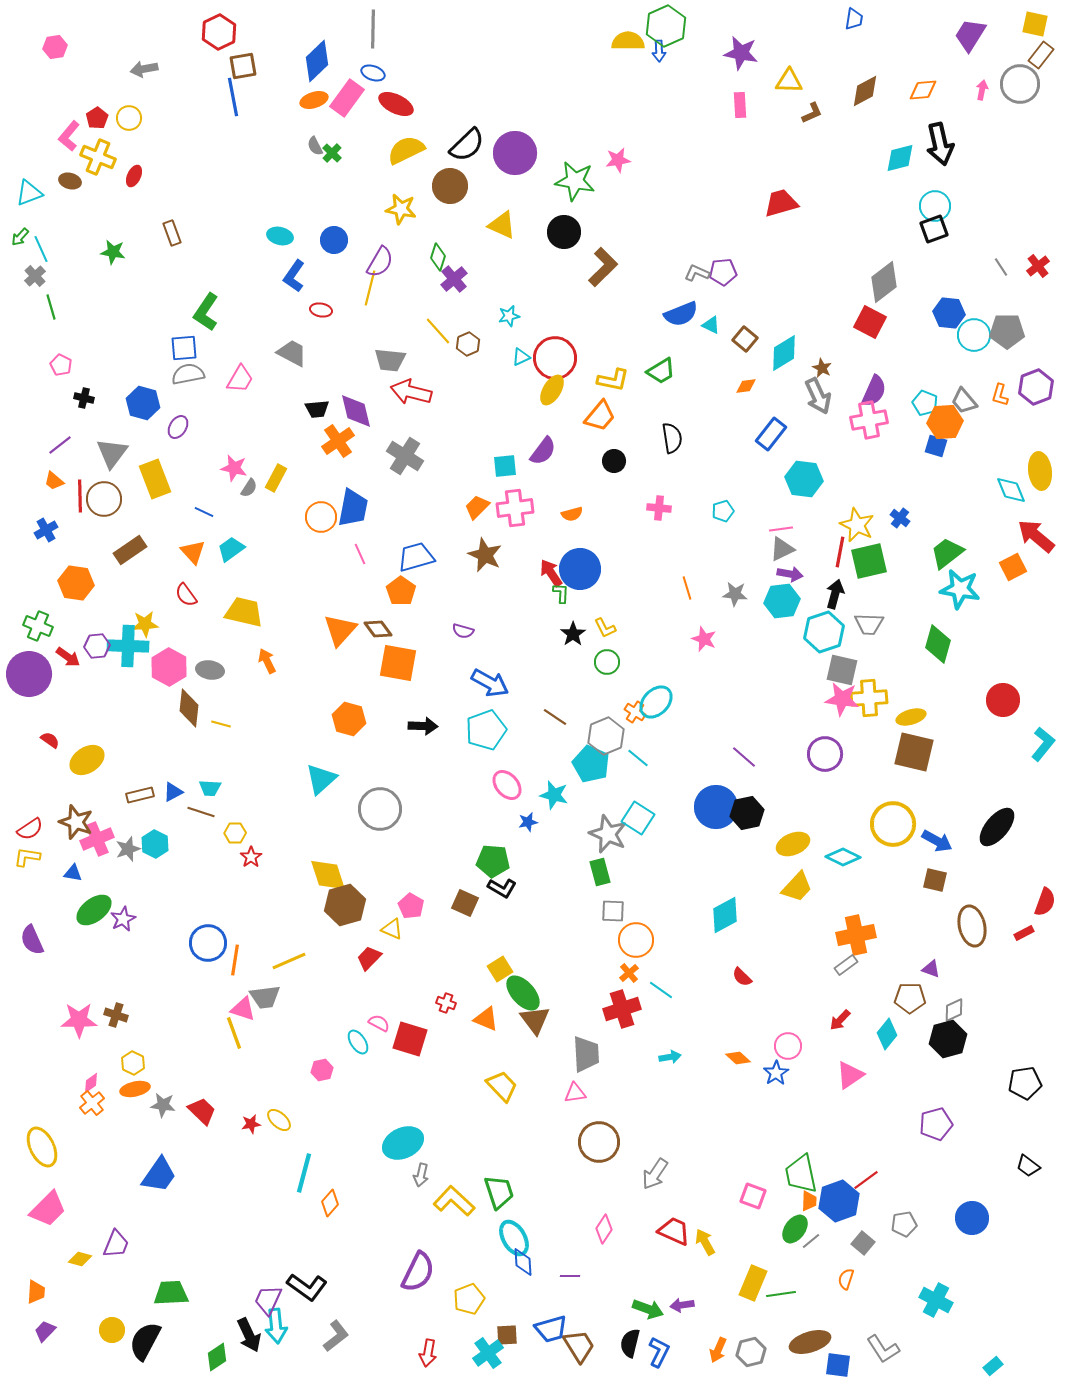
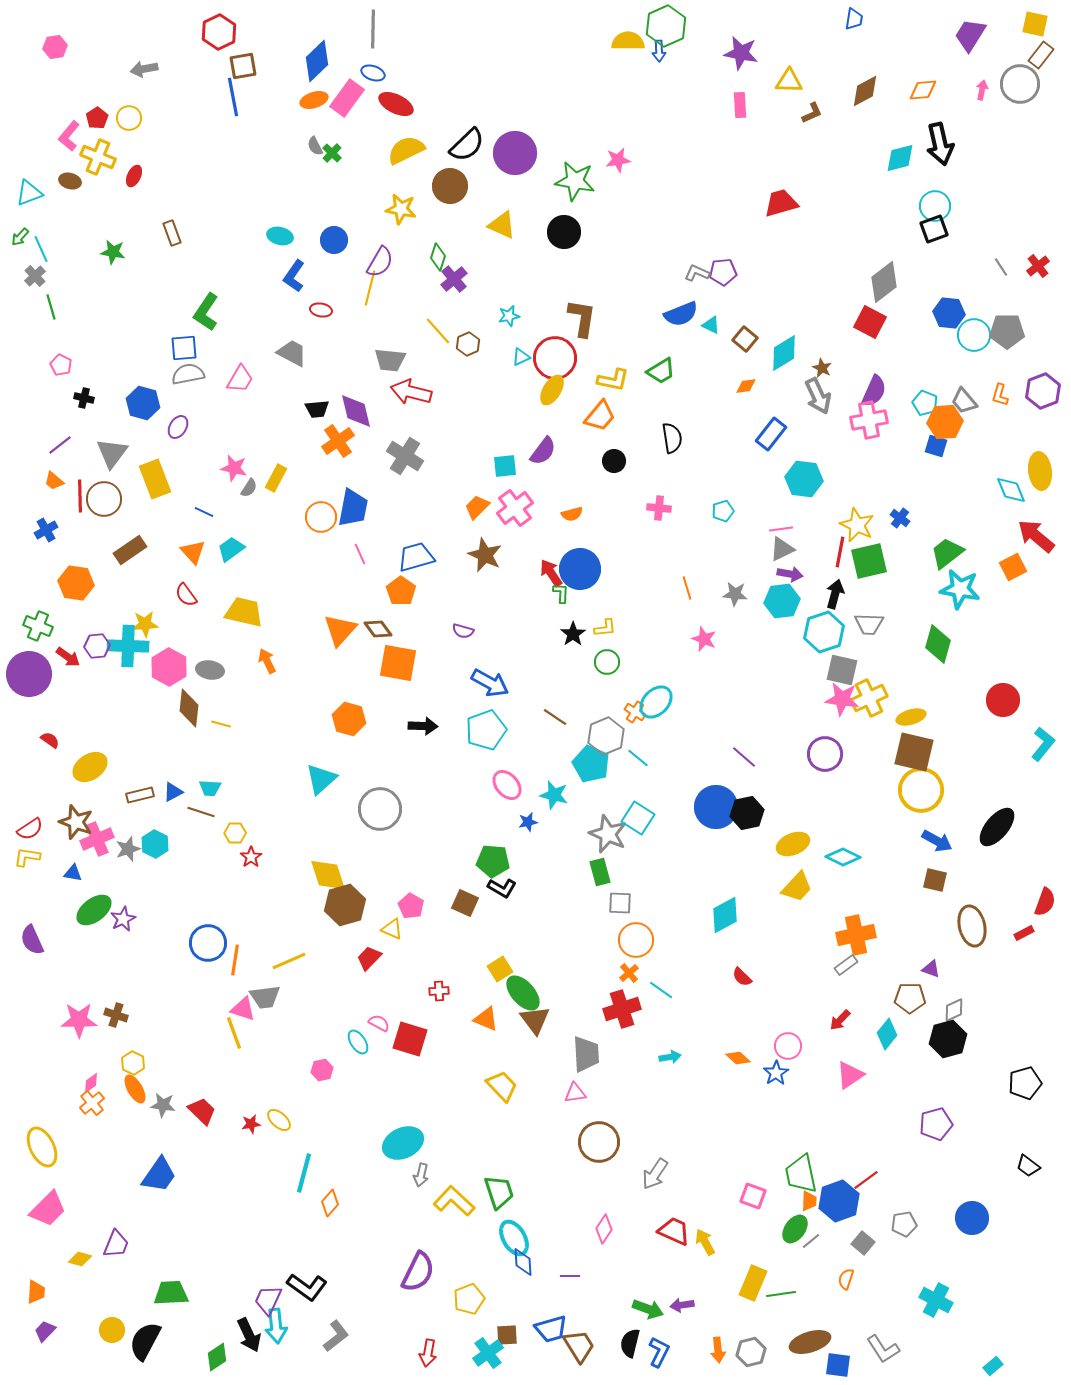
brown L-shape at (603, 267): moved 21 px left, 51 px down; rotated 36 degrees counterclockwise
purple hexagon at (1036, 387): moved 7 px right, 4 px down
pink cross at (515, 508): rotated 30 degrees counterclockwise
yellow L-shape at (605, 628): rotated 70 degrees counterclockwise
yellow cross at (869, 698): rotated 21 degrees counterclockwise
yellow ellipse at (87, 760): moved 3 px right, 7 px down
yellow circle at (893, 824): moved 28 px right, 34 px up
gray square at (613, 911): moved 7 px right, 8 px up
red cross at (446, 1003): moved 7 px left, 12 px up; rotated 24 degrees counterclockwise
black pentagon at (1025, 1083): rotated 8 degrees counterclockwise
orange ellipse at (135, 1089): rotated 72 degrees clockwise
orange arrow at (718, 1350): rotated 30 degrees counterclockwise
